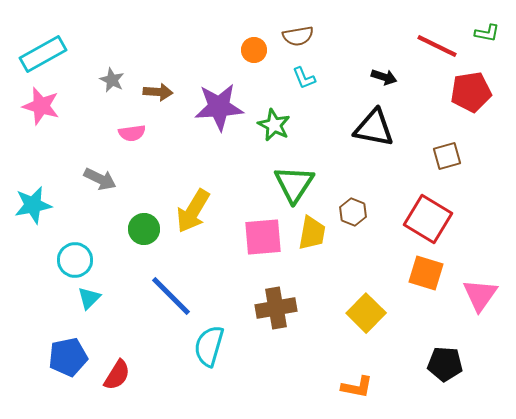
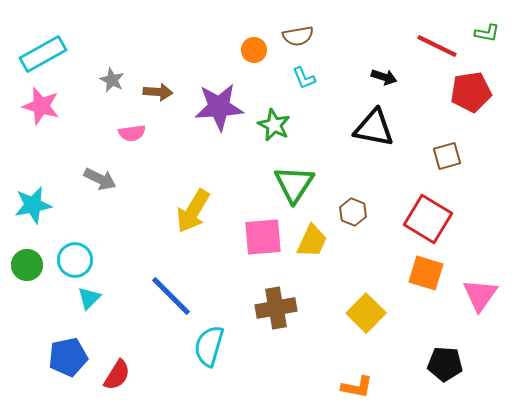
green circle: moved 117 px left, 36 px down
yellow trapezoid: moved 8 px down; rotated 15 degrees clockwise
